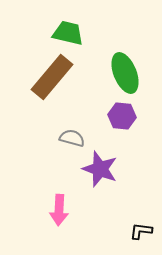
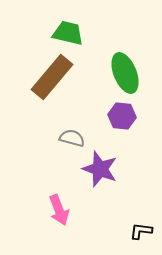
pink arrow: rotated 24 degrees counterclockwise
